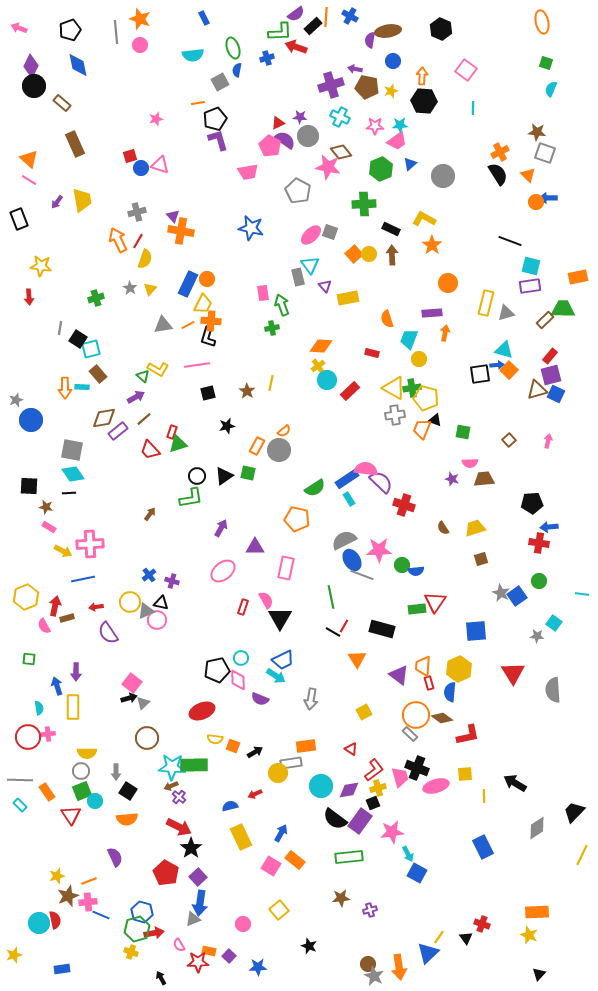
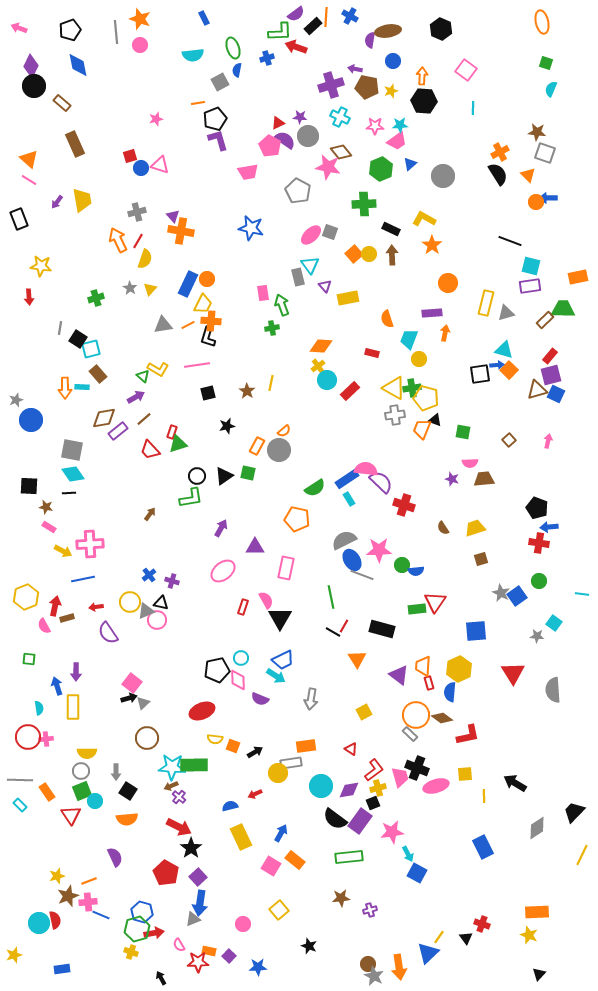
black pentagon at (532, 503): moved 5 px right, 5 px down; rotated 25 degrees clockwise
pink cross at (48, 734): moved 2 px left, 5 px down
